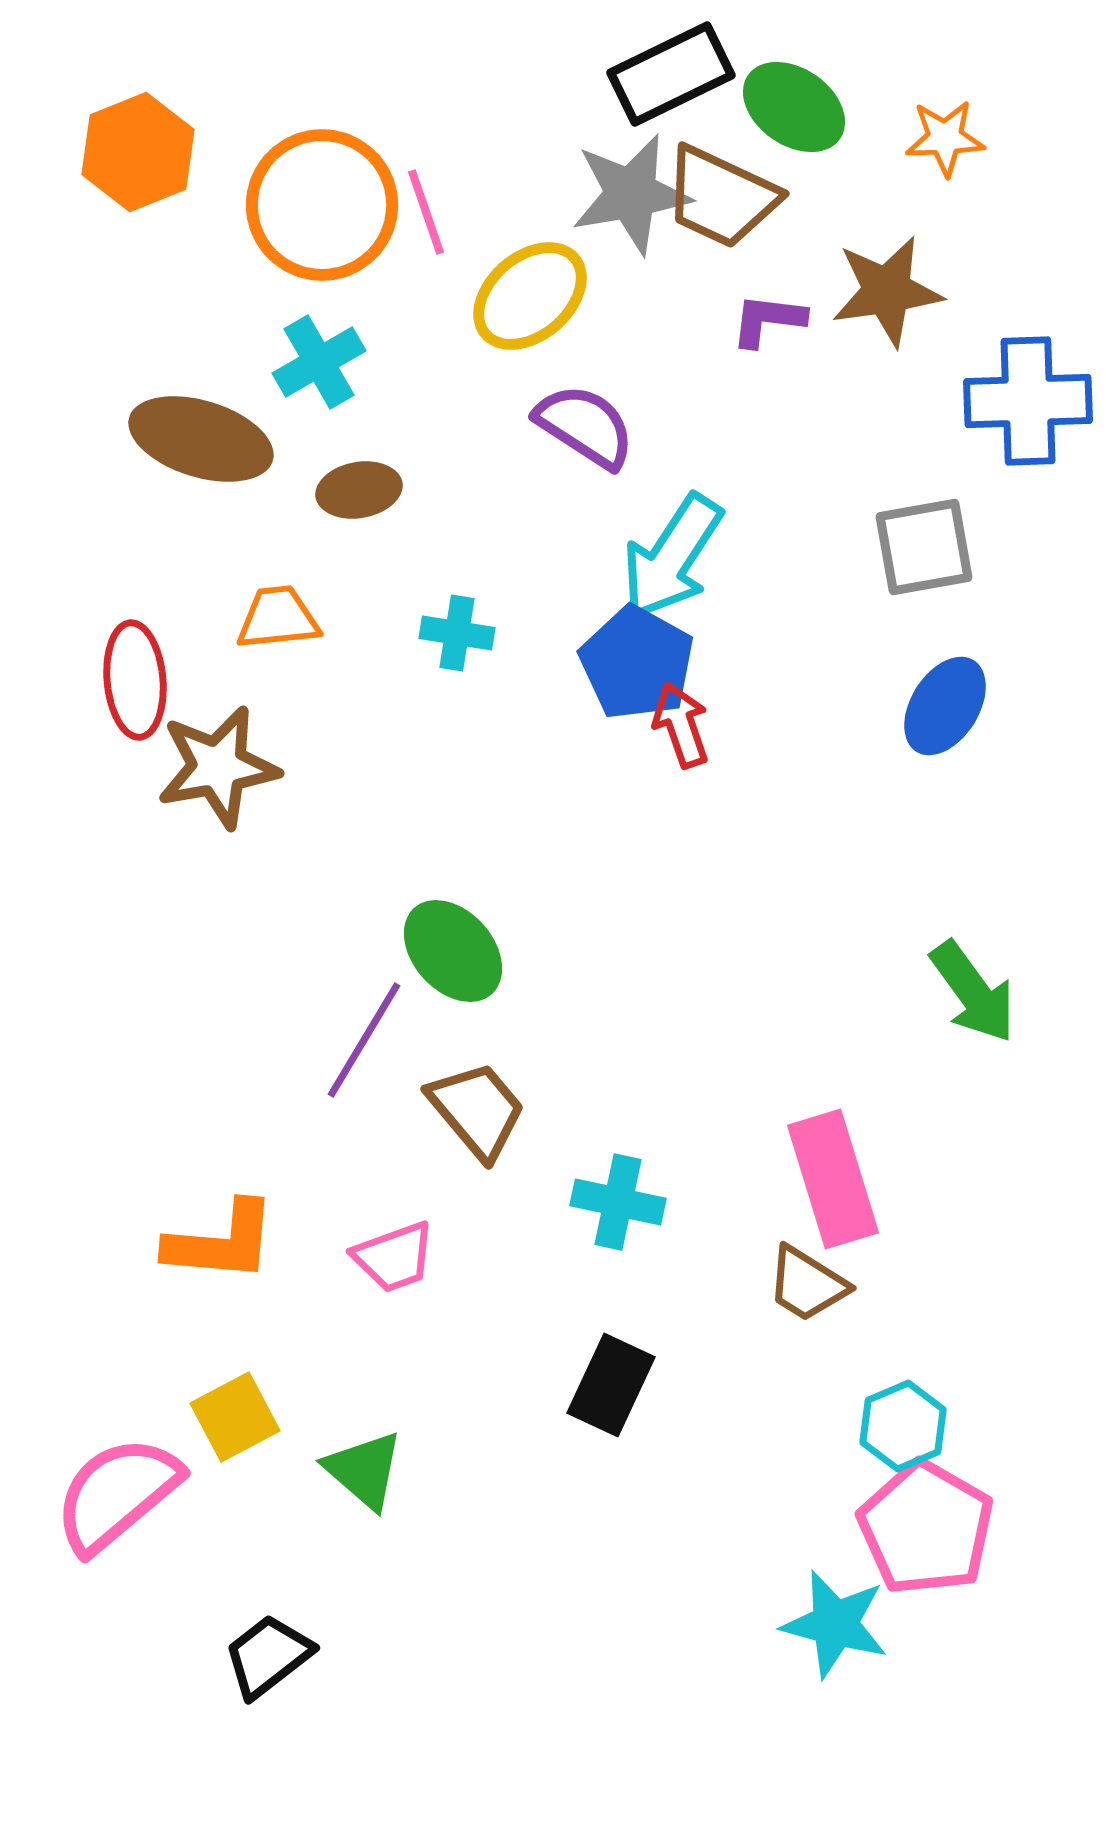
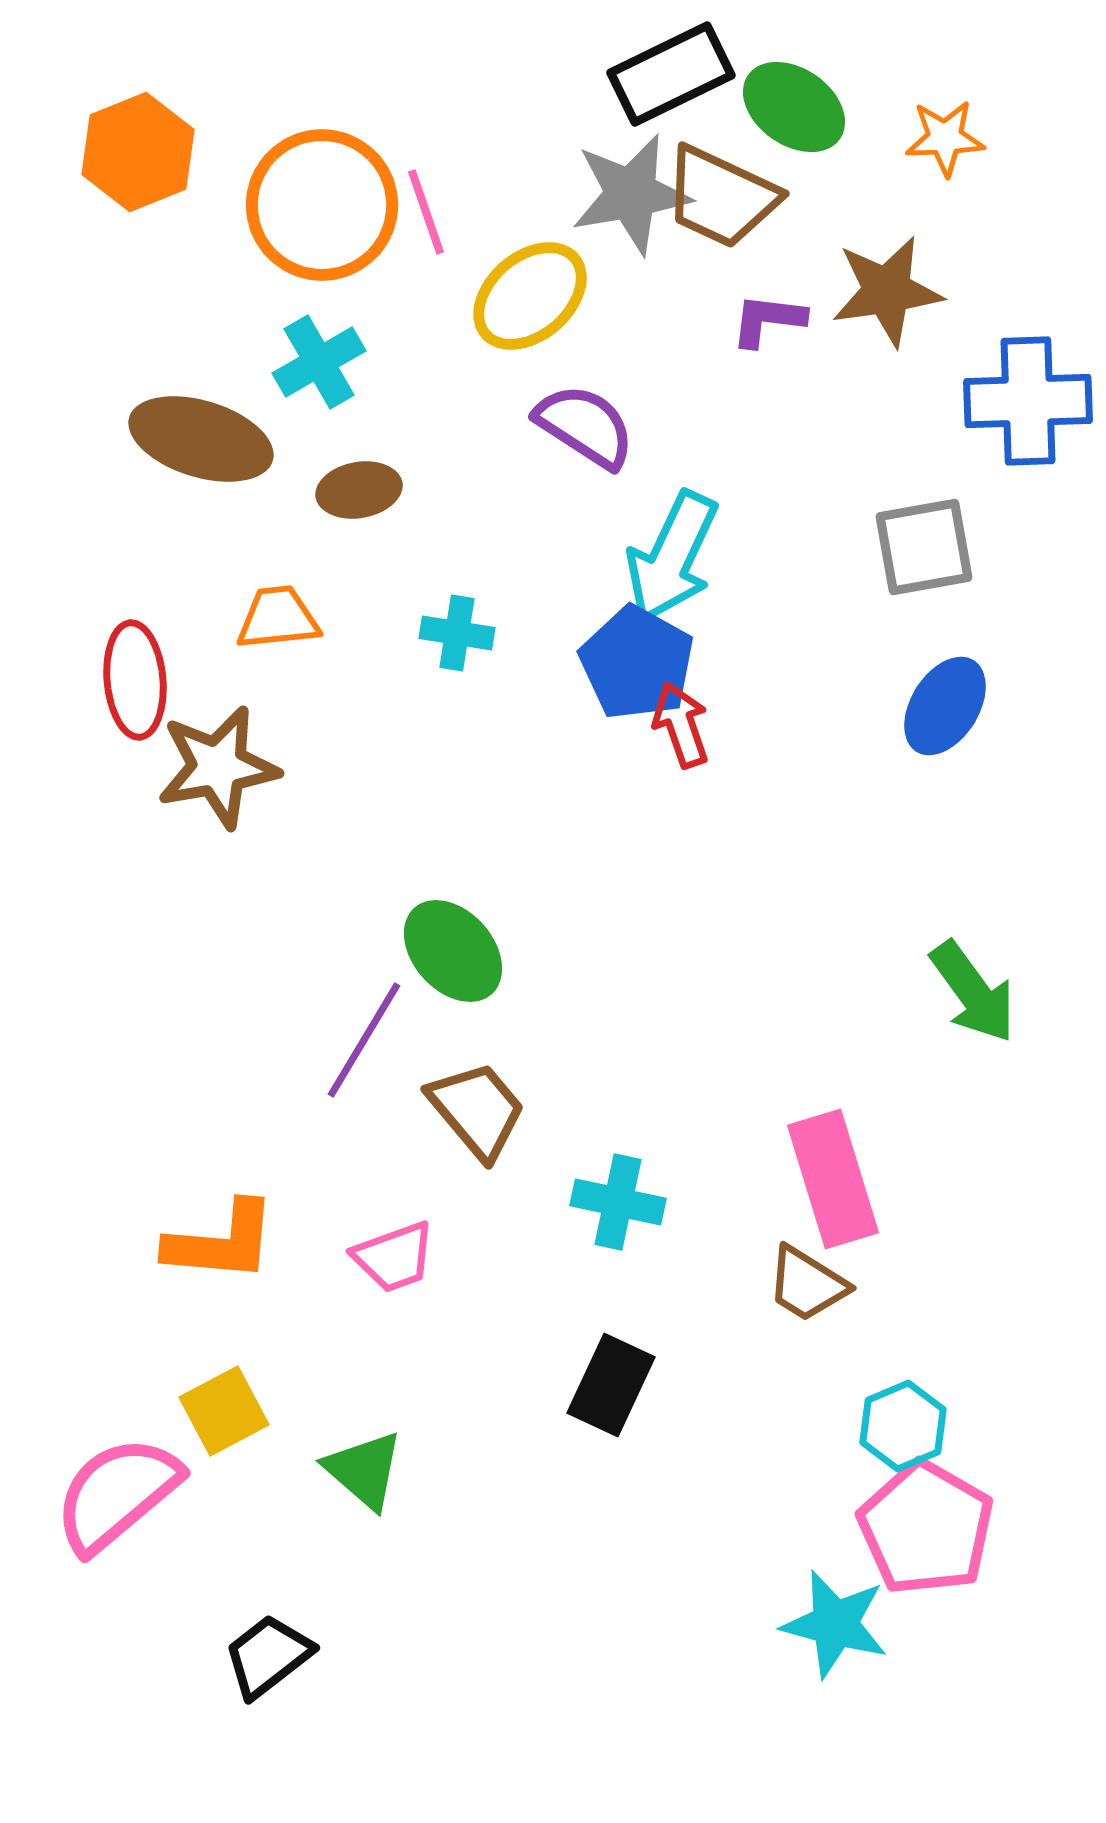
cyan arrow at (672, 557): rotated 8 degrees counterclockwise
yellow square at (235, 1417): moved 11 px left, 6 px up
